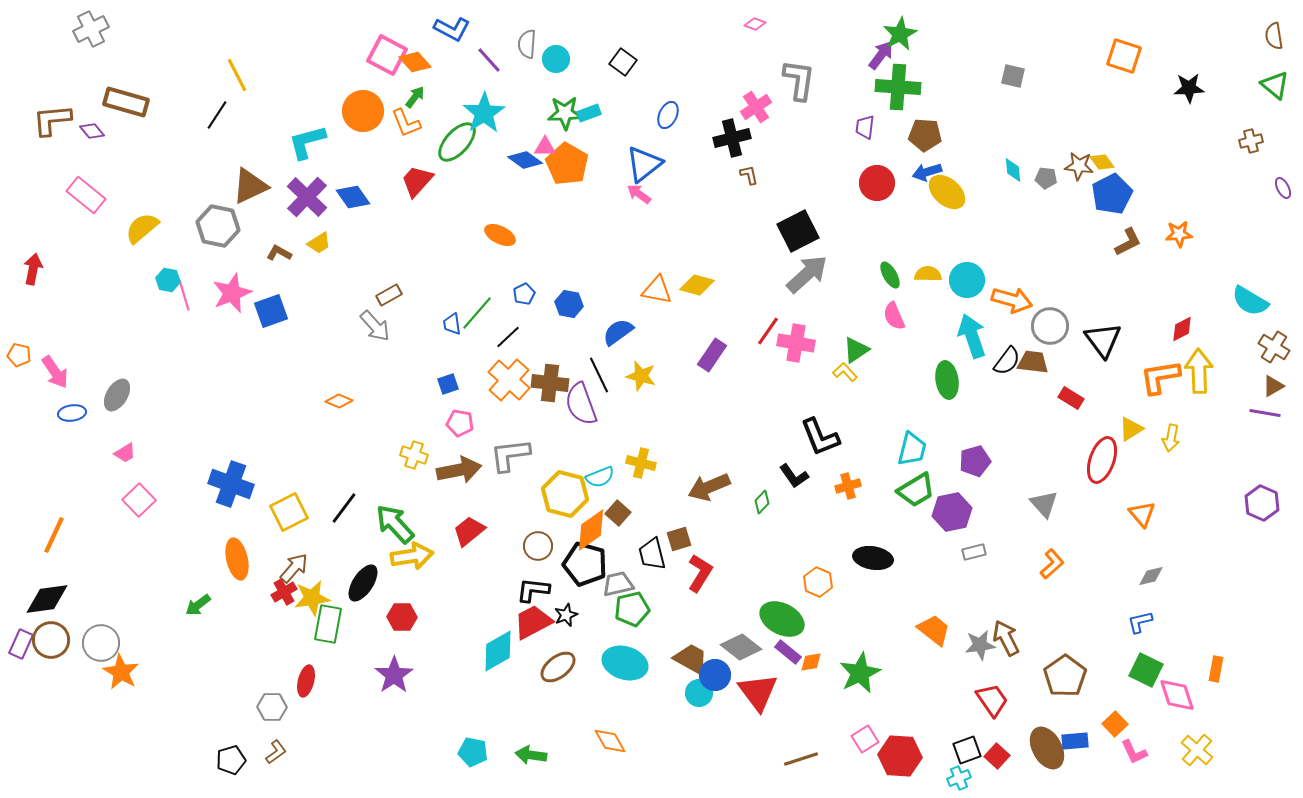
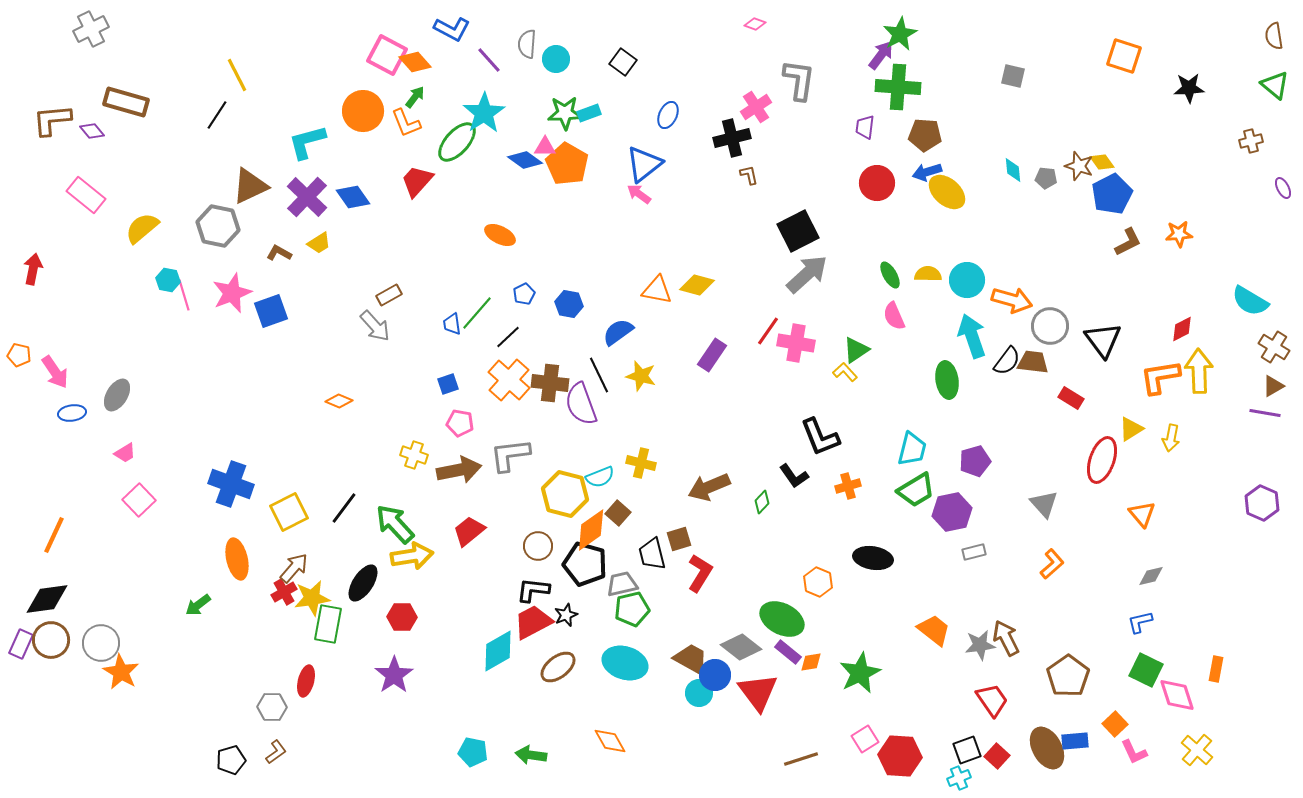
brown star at (1079, 166): rotated 12 degrees clockwise
gray trapezoid at (618, 584): moved 4 px right
brown pentagon at (1065, 676): moved 3 px right
